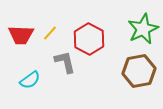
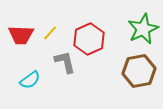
red hexagon: rotated 8 degrees clockwise
